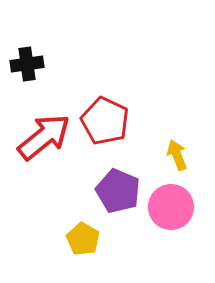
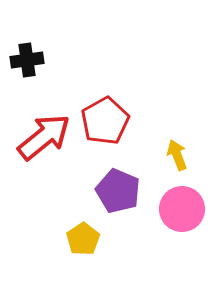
black cross: moved 4 px up
red pentagon: rotated 18 degrees clockwise
pink circle: moved 11 px right, 2 px down
yellow pentagon: rotated 8 degrees clockwise
